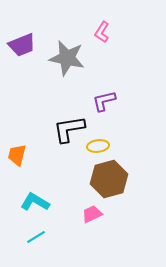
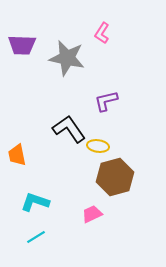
pink L-shape: moved 1 px down
purple trapezoid: rotated 24 degrees clockwise
purple L-shape: moved 2 px right
black L-shape: rotated 64 degrees clockwise
yellow ellipse: rotated 15 degrees clockwise
orange trapezoid: rotated 25 degrees counterclockwise
brown hexagon: moved 6 px right, 2 px up
cyan L-shape: rotated 12 degrees counterclockwise
